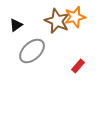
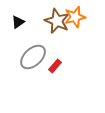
black triangle: moved 2 px right, 3 px up
gray ellipse: moved 1 px right, 6 px down
red rectangle: moved 23 px left
